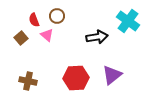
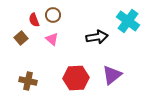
brown circle: moved 4 px left, 1 px up
pink triangle: moved 5 px right, 4 px down
